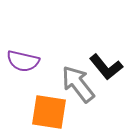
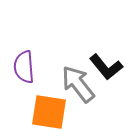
purple semicircle: moved 1 px right, 6 px down; rotated 72 degrees clockwise
